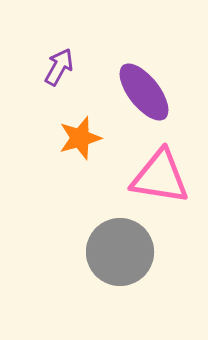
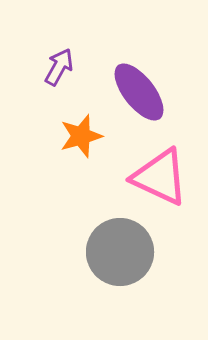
purple ellipse: moved 5 px left
orange star: moved 1 px right, 2 px up
pink triangle: rotated 16 degrees clockwise
